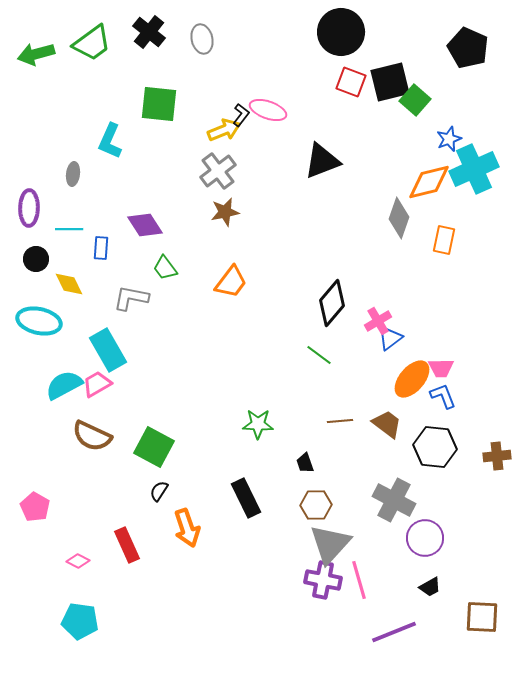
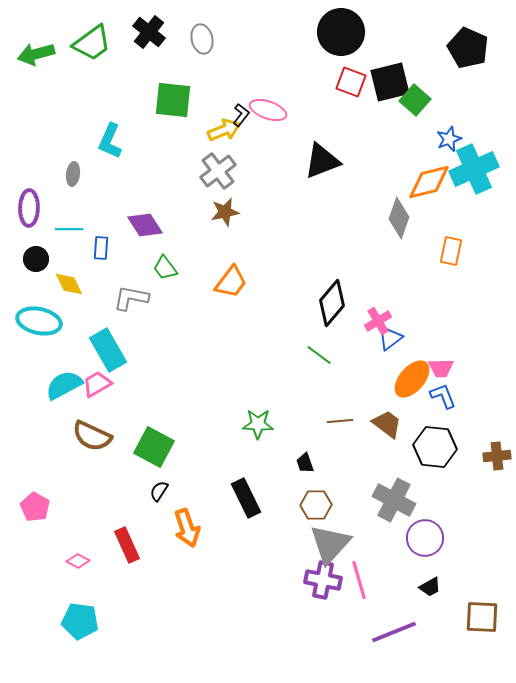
green square at (159, 104): moved 14 px right, 4 px up
orange rectangle at (444, 240): moved 7 px right, 11 px down
